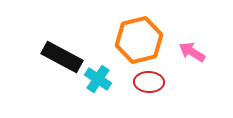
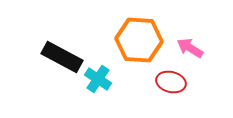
orange hexagon: rotated 18 degrees clockwise
pink arrow: moved 2 px left, 4 px up
red ellipse: moved 22 px right; rotated 12 degrees clockwise
